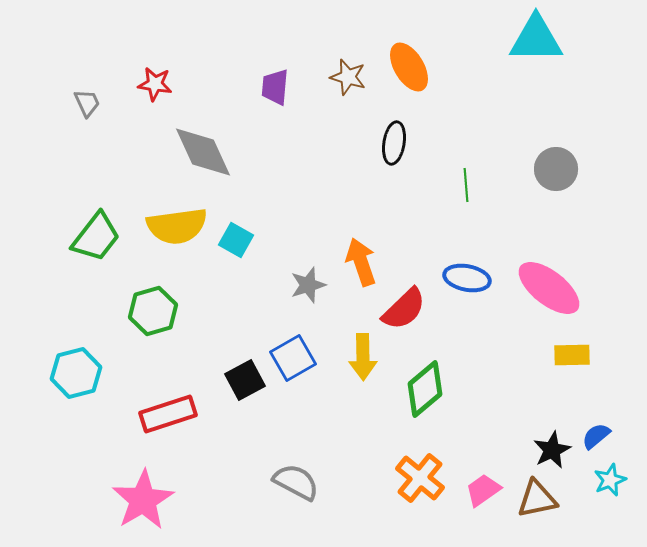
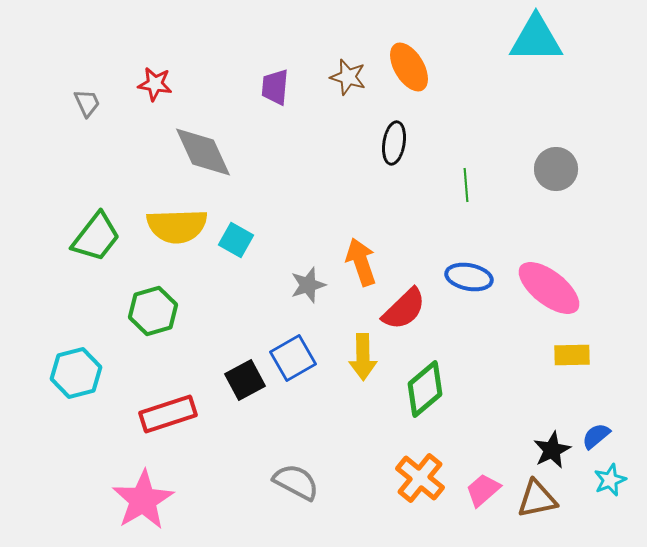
yellow semicircle: rotated 6 degrees clockwise
blue ellipse: moved 2 px right, 1 px up
pink trapezoid: rotated 6 degrees counterclockwise
